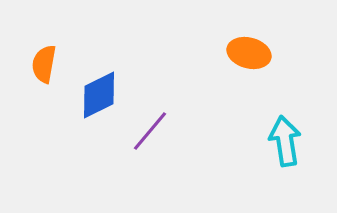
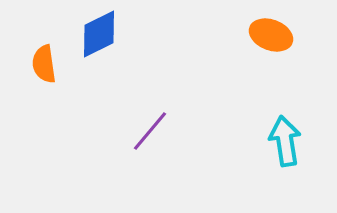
orange ellipse: moved 22 px right, 18 px up; rotated 6 degrees clockwise
orange semicircle: rotated 18 degrees counterclockwise
blue diamond: moved 61 px up
